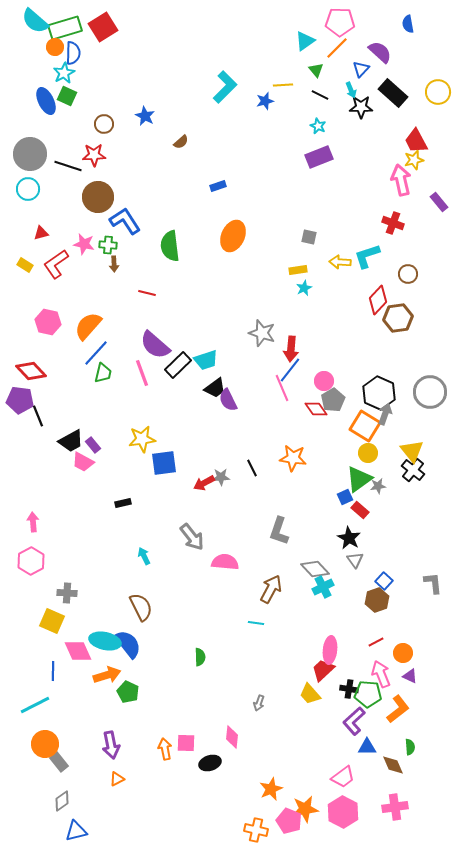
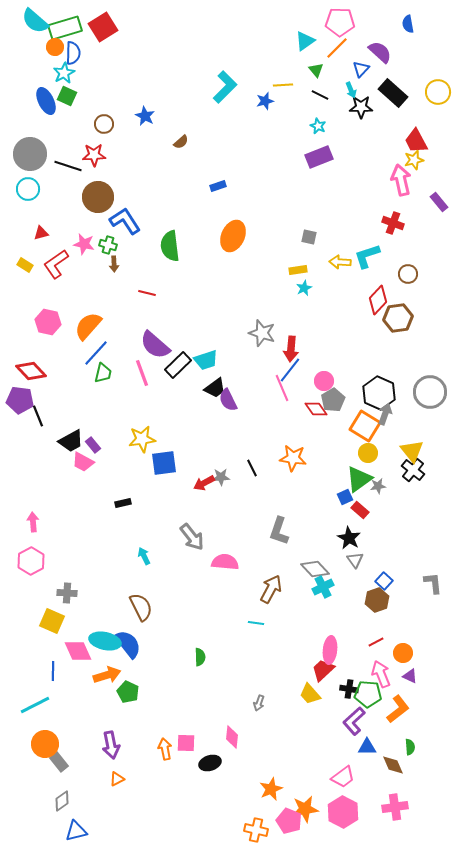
green cross at (108, 245): rotated 12 degrees clockwise
